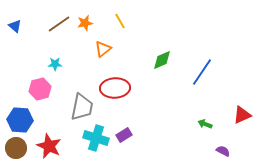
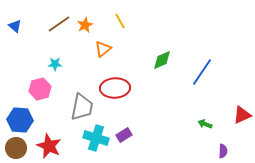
orange star: moved 2 px down; rotated 14 degrees counterclockwise
purple semicircle: rotated 64 degrees clockwise
